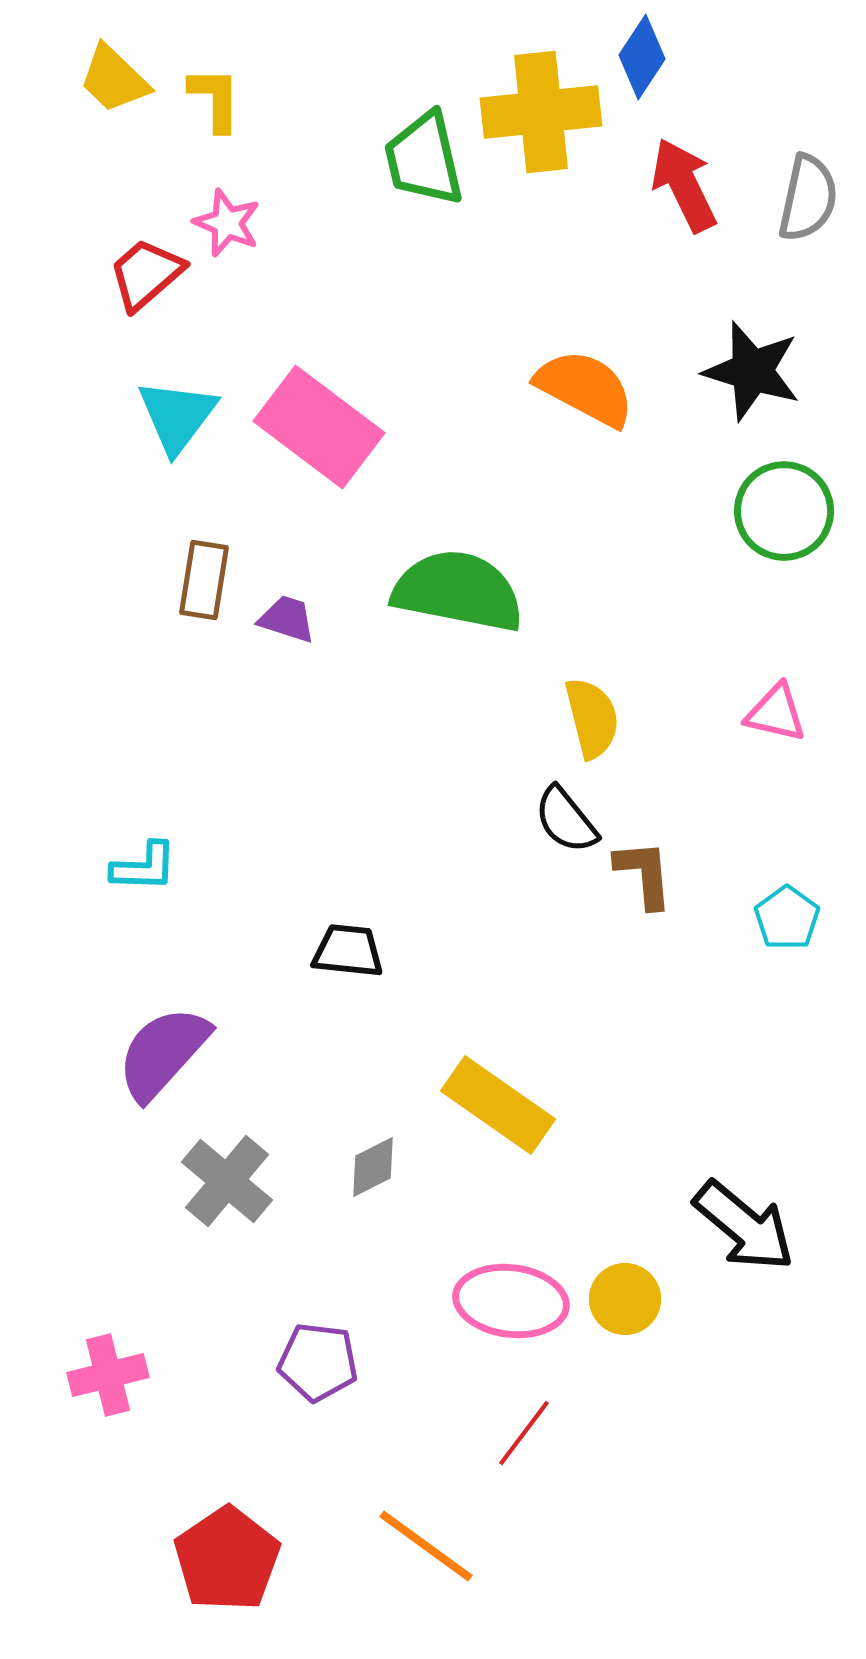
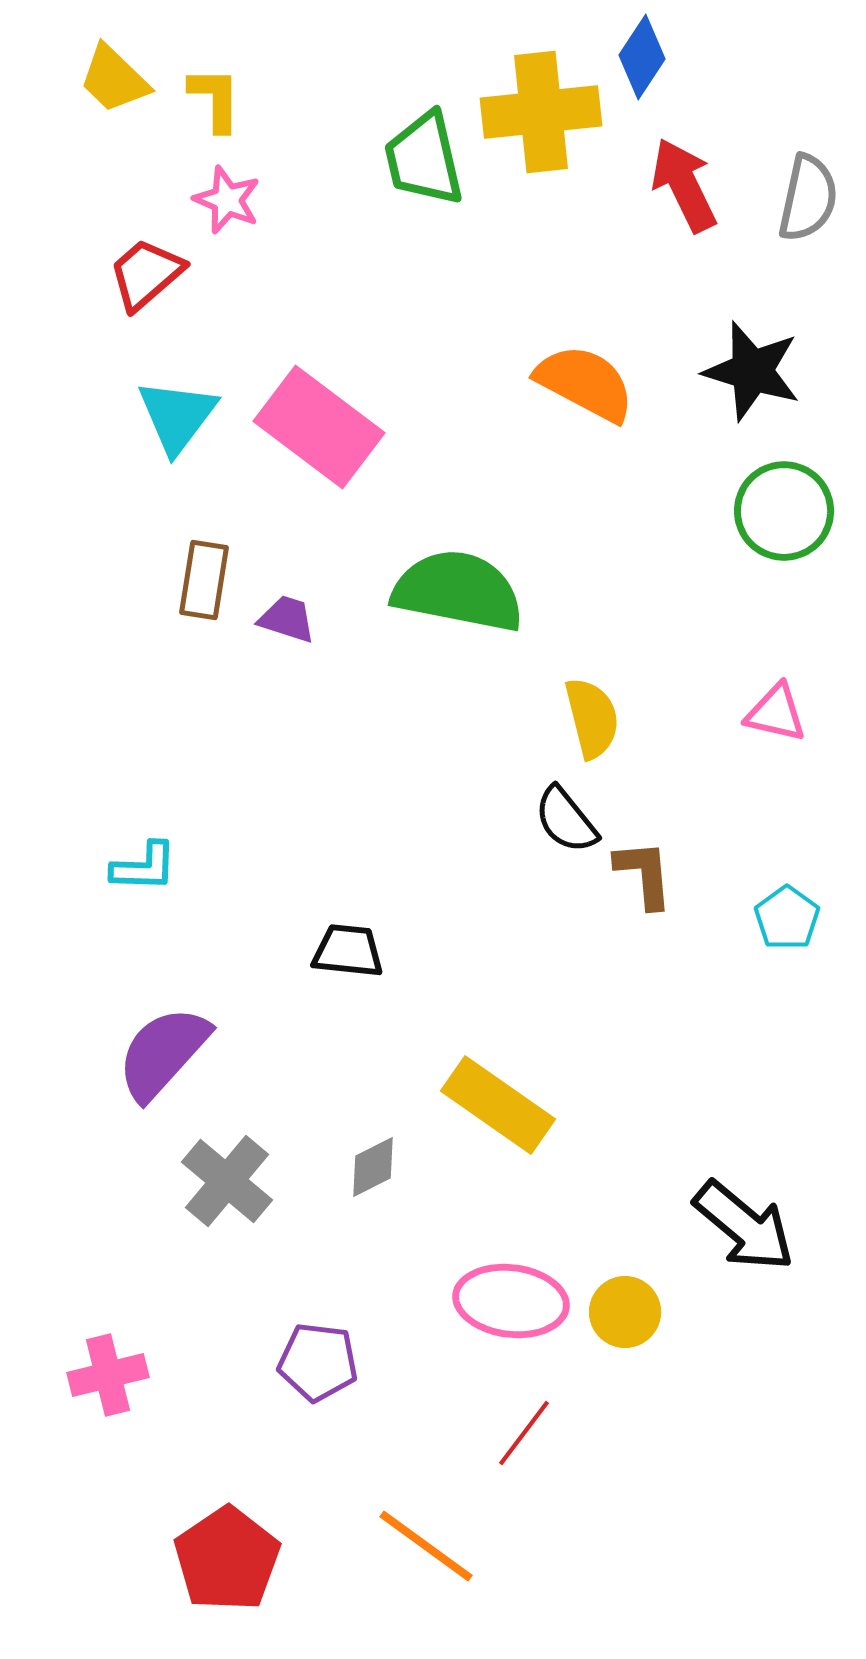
pink star: moved 23 px up
orange semicircle: moved 5 px up
yellow circle: moved 13 px down
